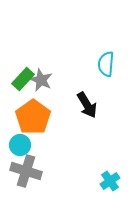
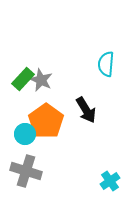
black arrow: moved 1 px left, 5 px down
orange pentagon: moved 13 px right, 4 px down
cyan circle: moved 5 px right, 11 px up
